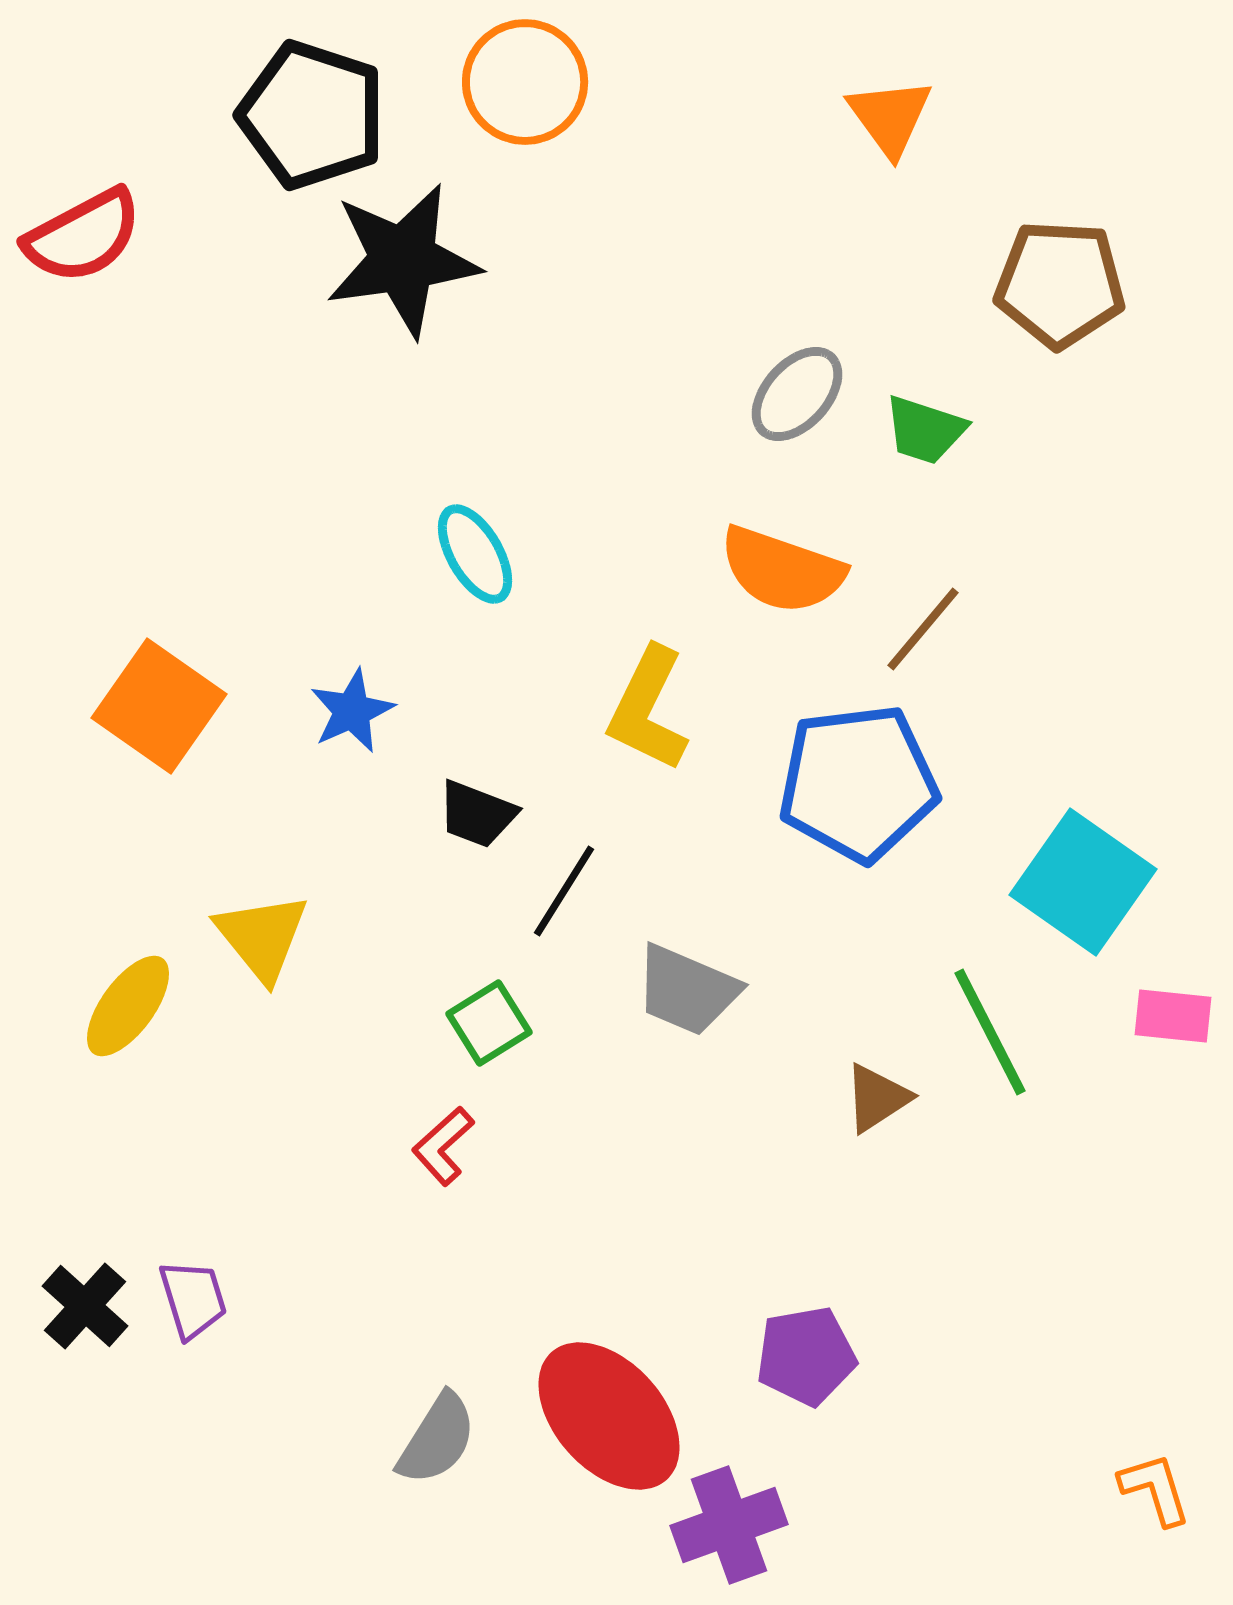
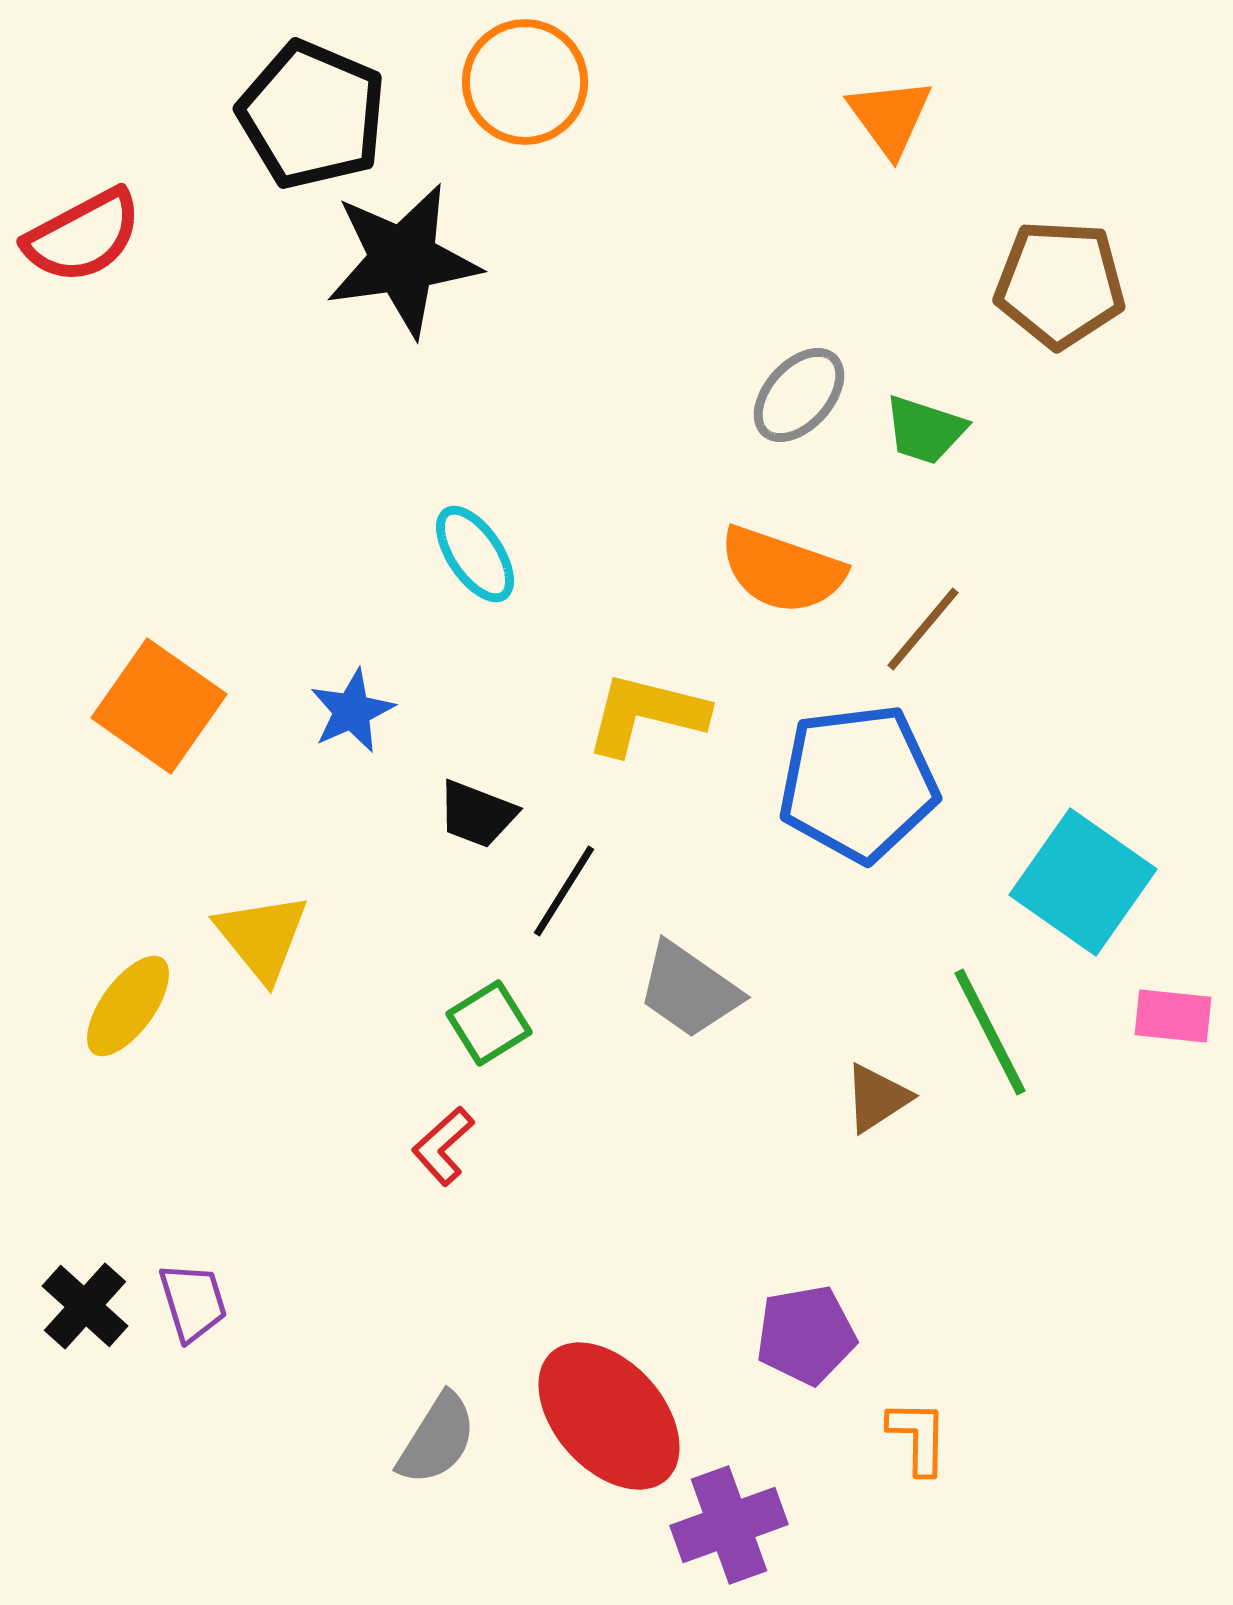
black pentagon: rotated 5 degrees clockwise
gray ellipse: moved 2 px right, 1 px down
cyan ellipse: rotated 4 degrees counterclockwise
yellow L-shape: moved 2 px left, 5 px down; rotated 78 degrees clockwise
gray trapezoid: moved 2 px right; rotated 12 degrees clockwise
purple trapezoid: moved 3 px down
purple pentagon: moved 21 px up
orange L-shape: moved 237 px left, 52 px up; rotated 18 degrees clockwise
